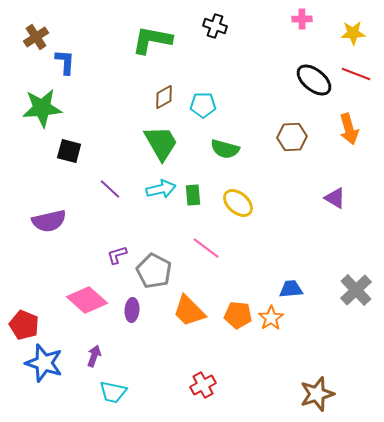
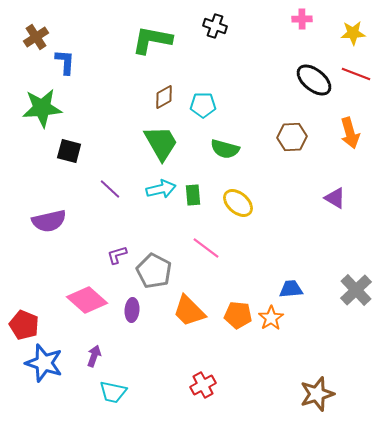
orange arrow: moved 1 px right, 4 px down
